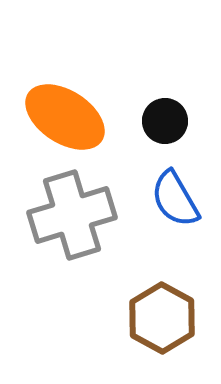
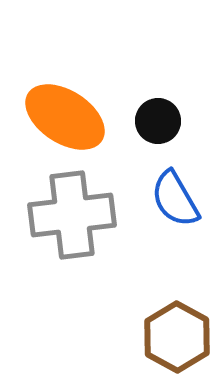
black circle: moved 7 px left
gray cross: rotated 10 degrees clockwise
brown hexagon: moved 15 px right, 19 px down
